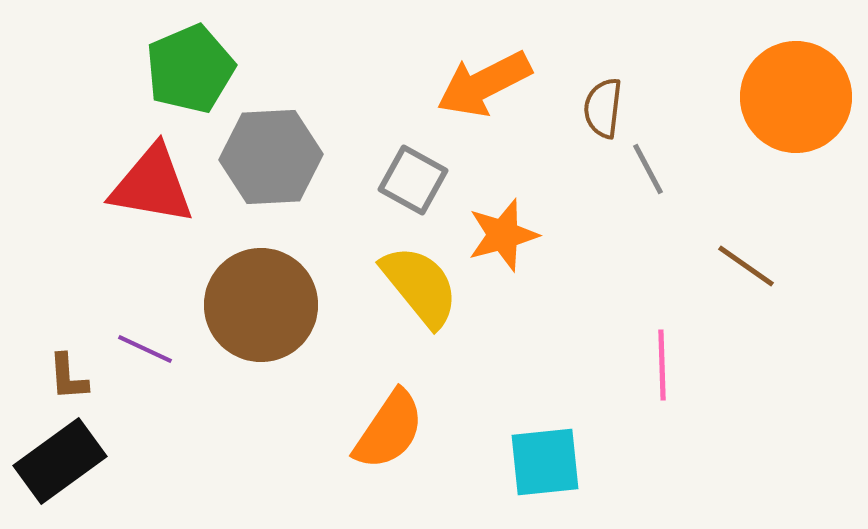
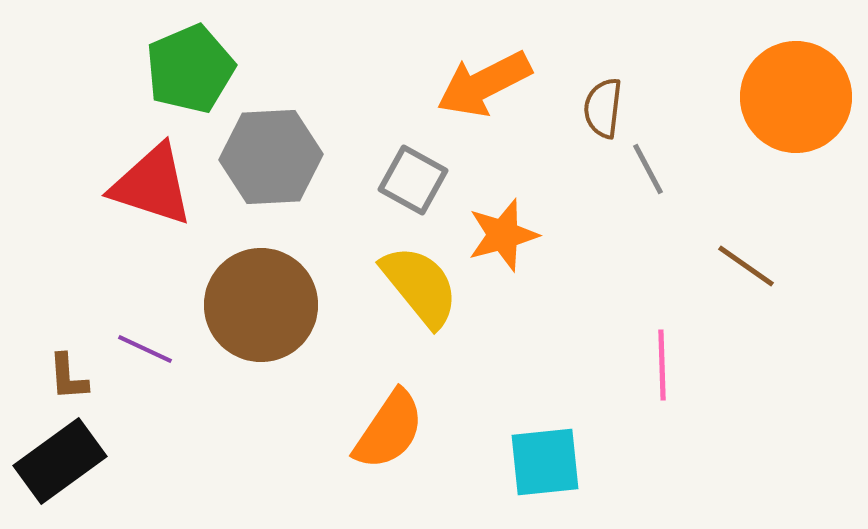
red triangle: rotated 8 degrees clockwise
